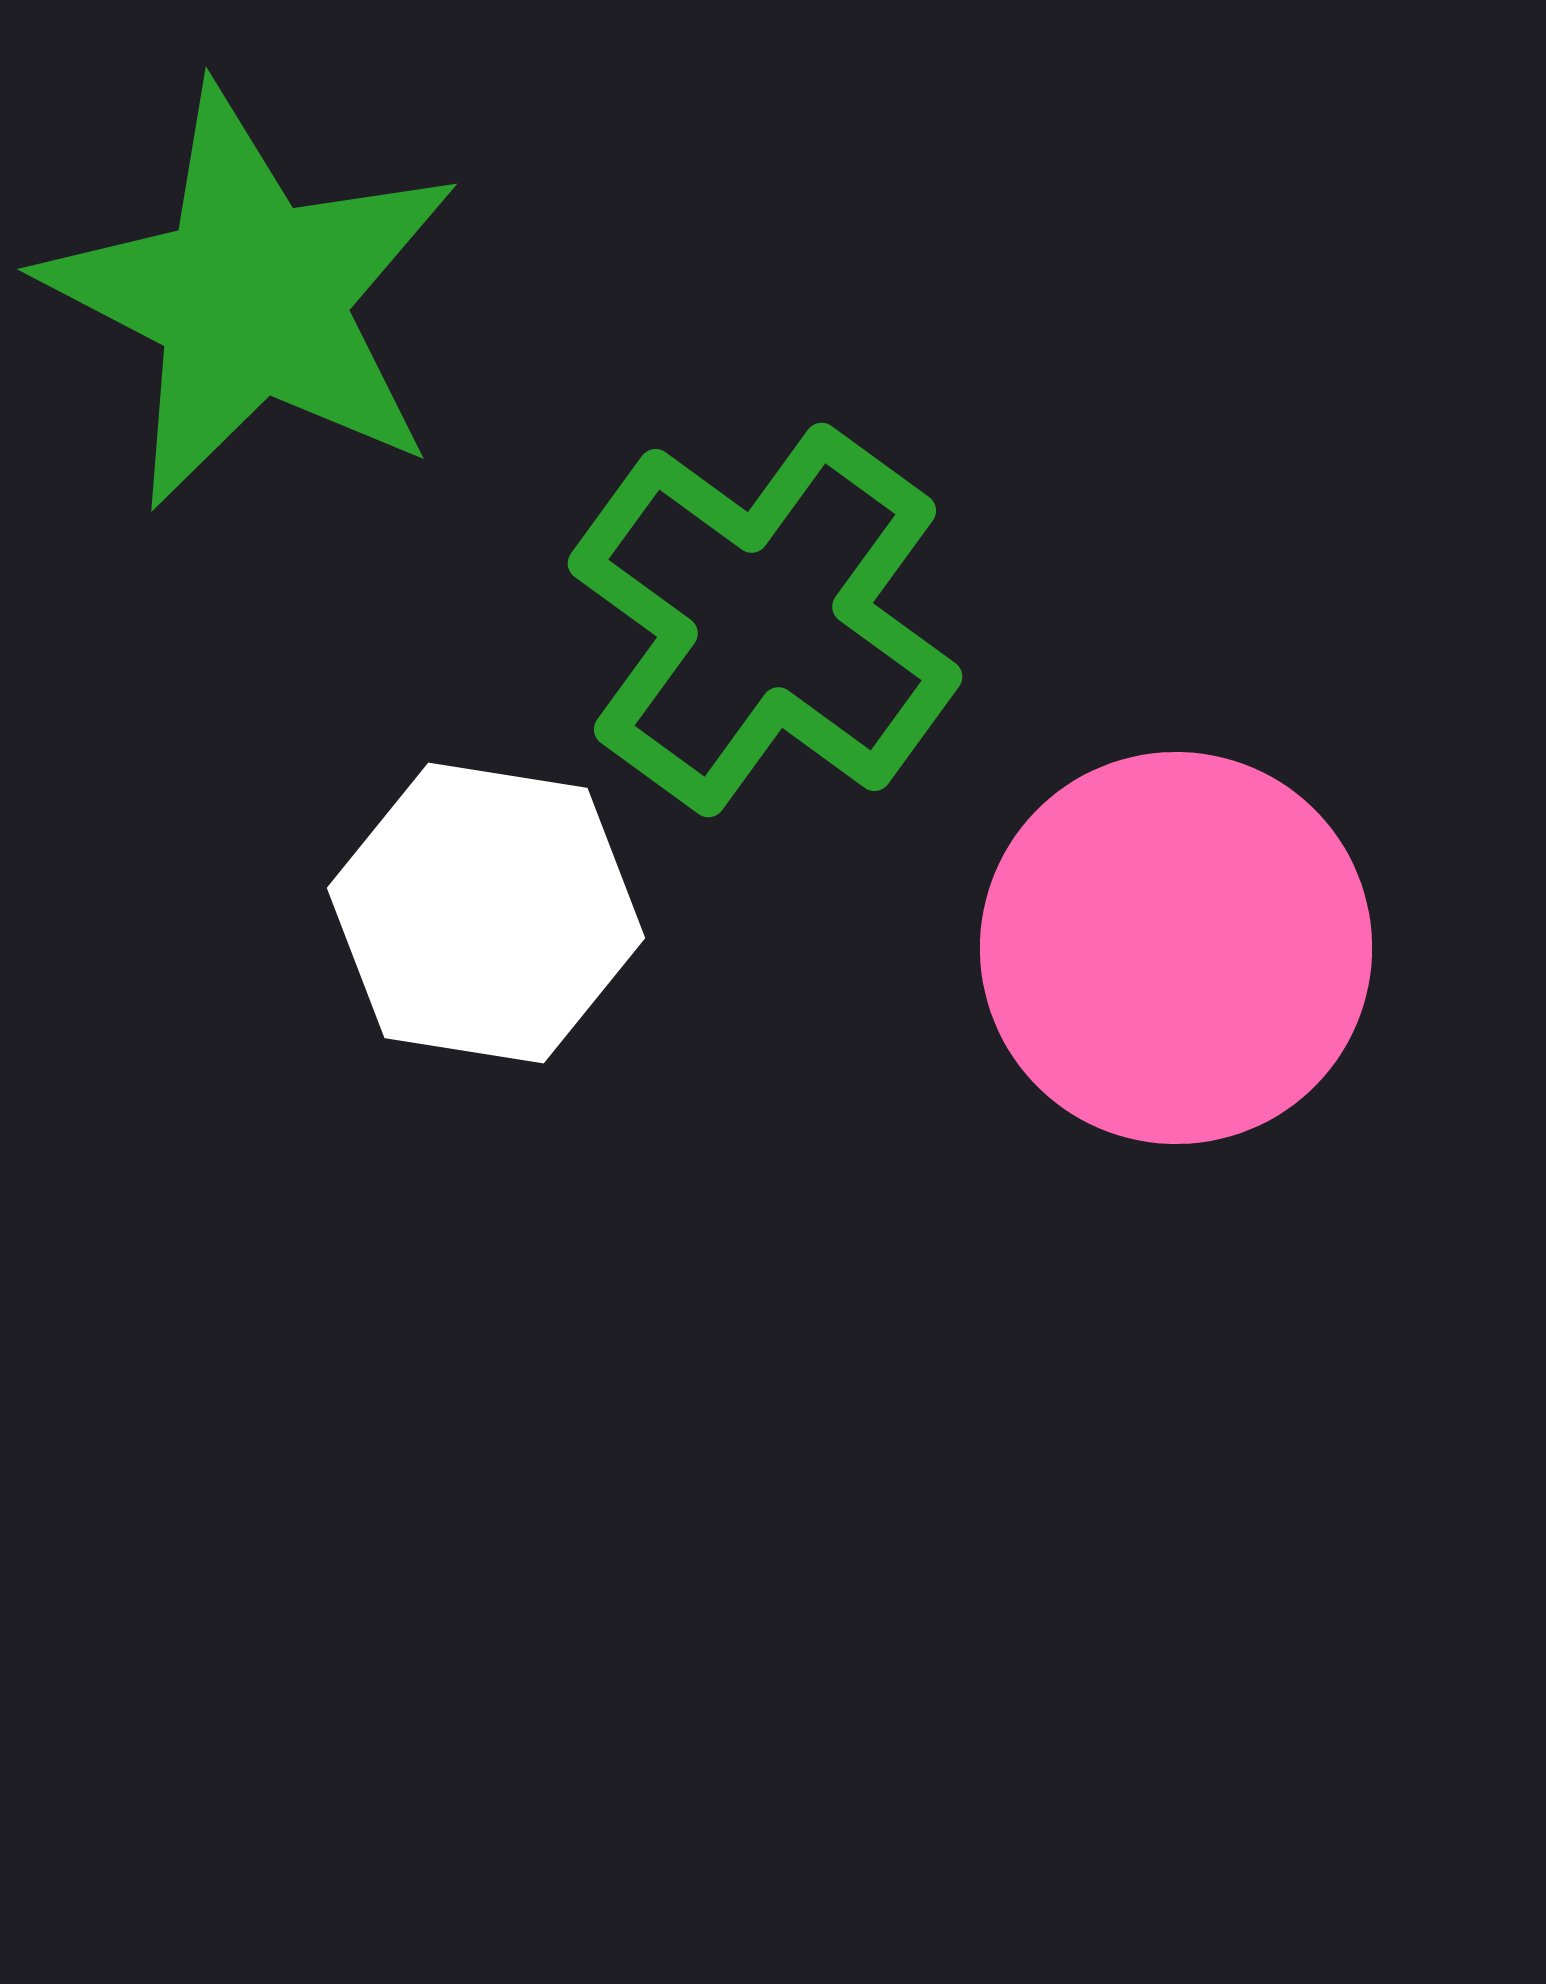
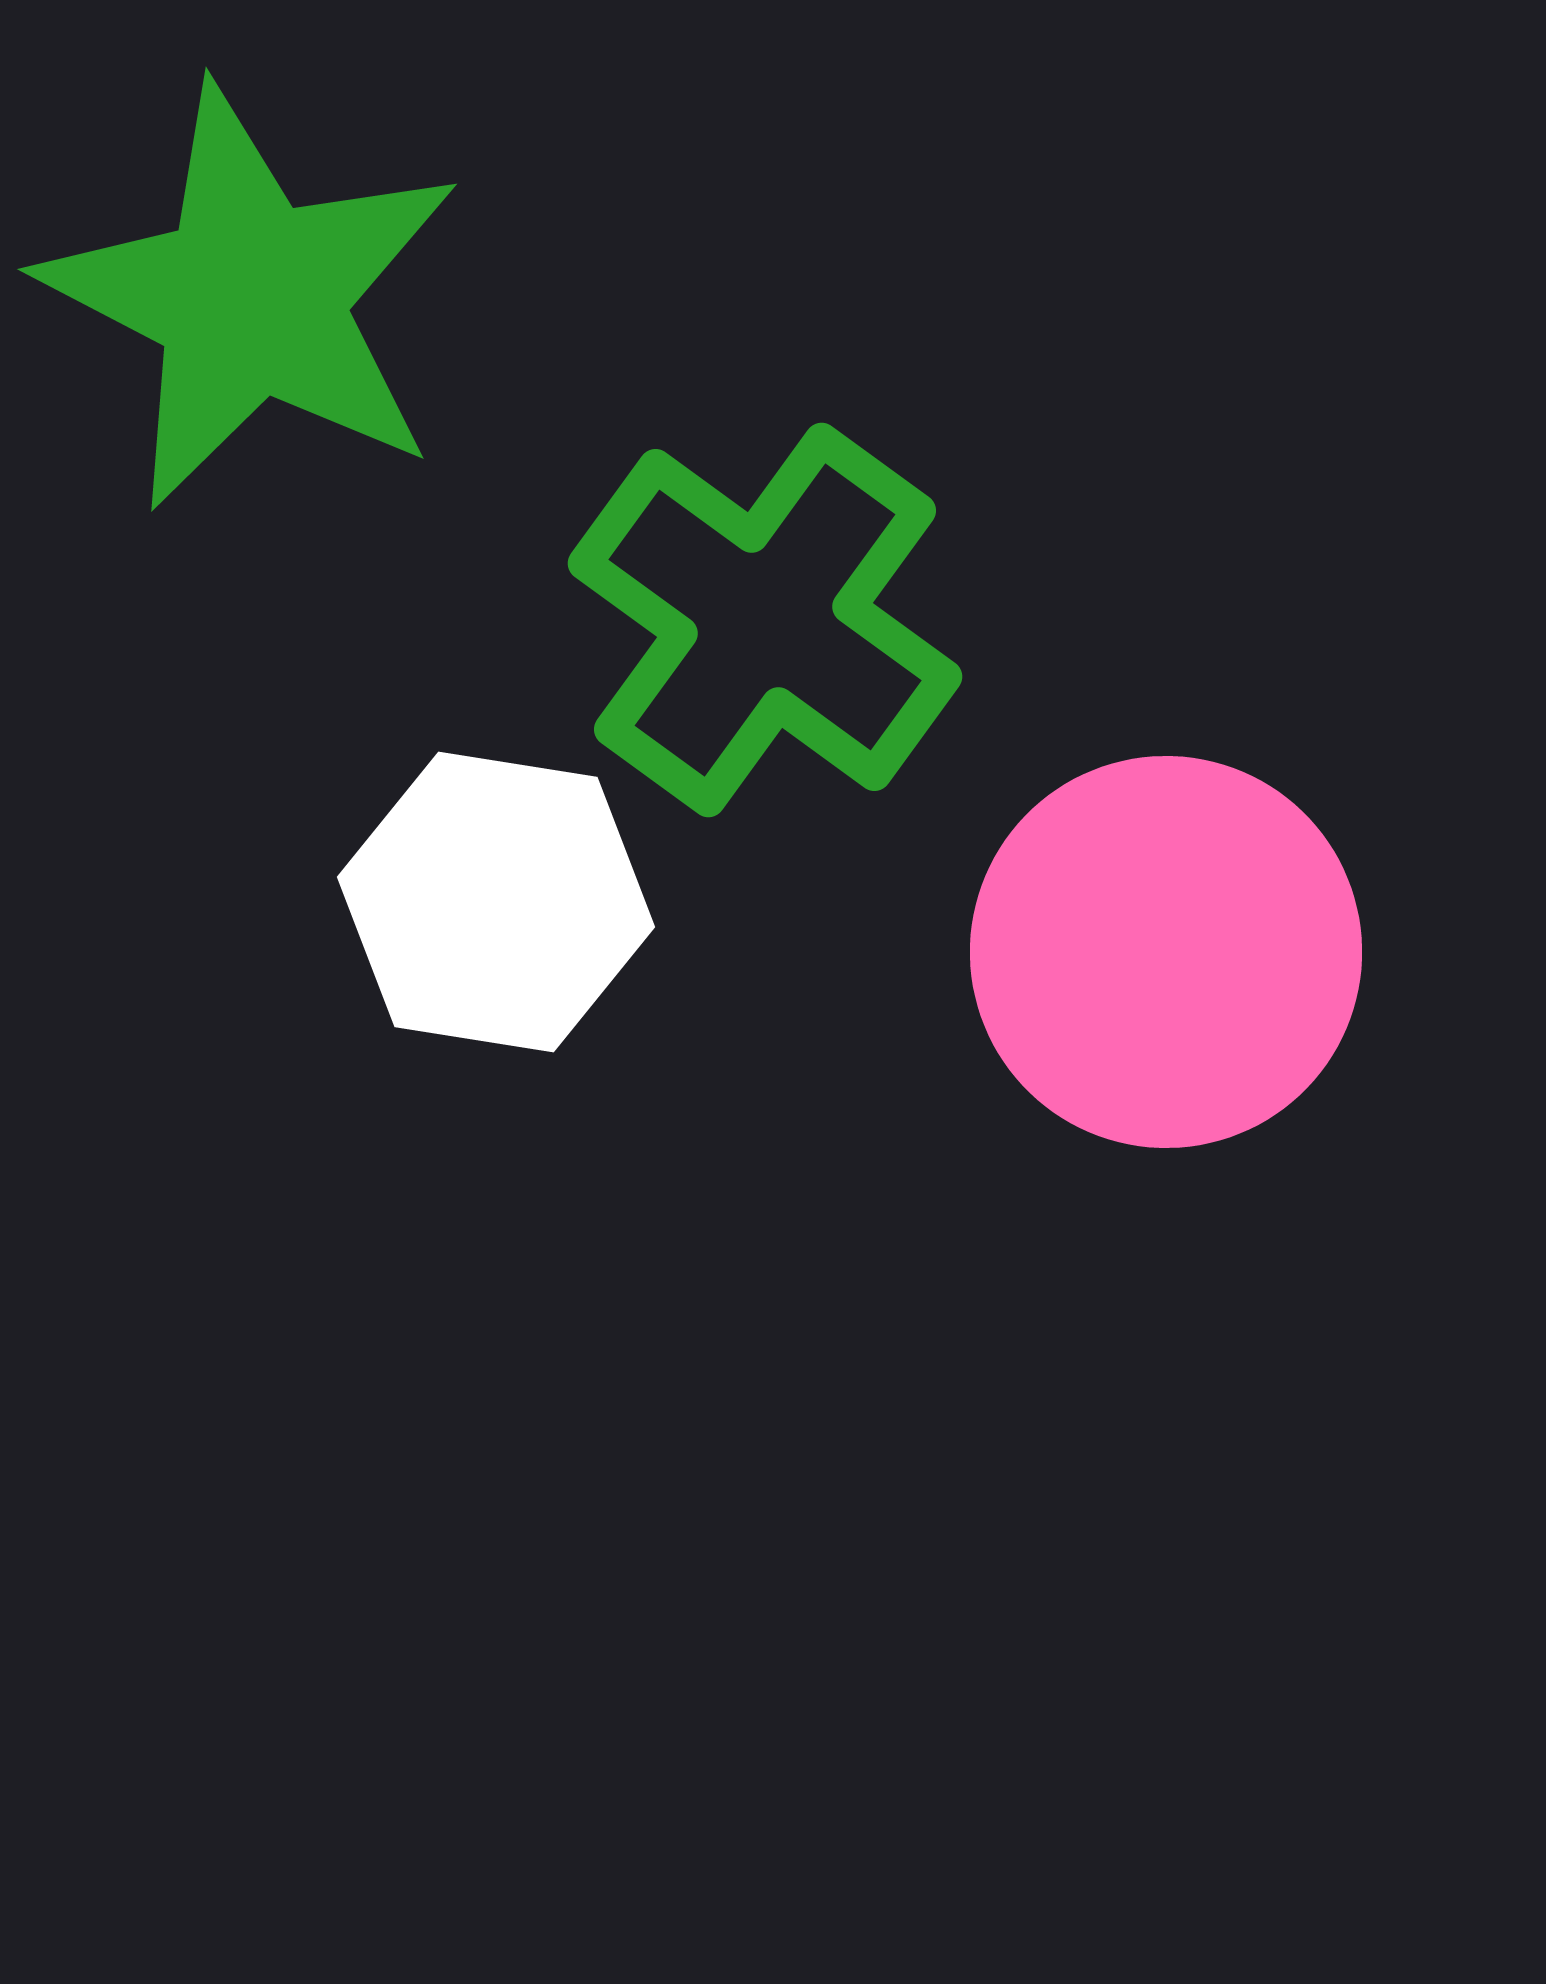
white hexagon: moved 10 px right, 11 px up
pink circle: moved 10 px left, 4 px down
